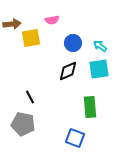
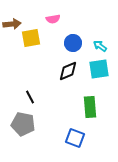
pink semicircle: moved 1 px right, 1 px up
